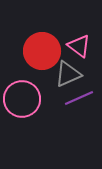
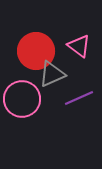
red circle: moved 6 px left
gray triangle: moved 16 px left
